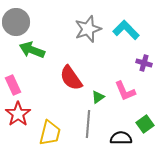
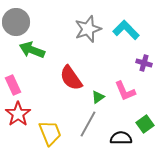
gray line: rotated 24 degrees clockwise
yellow trapezoid: rotated 36 degrees counterclockwise
